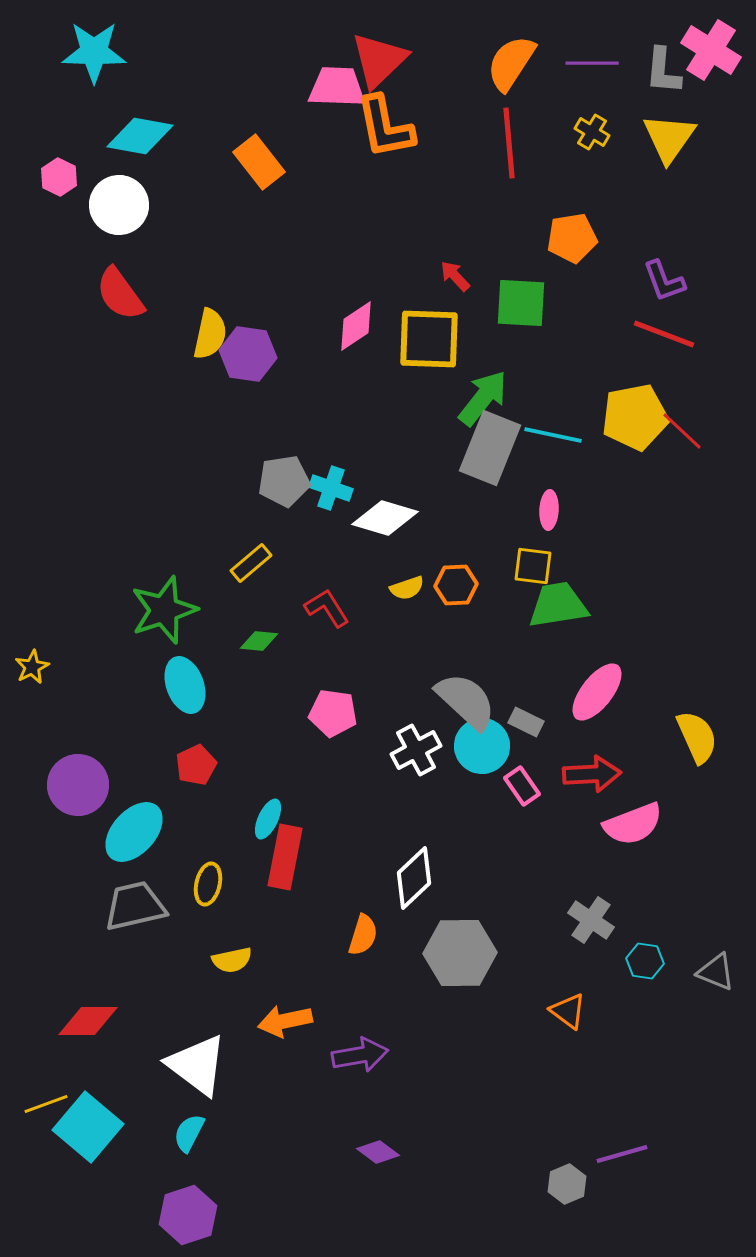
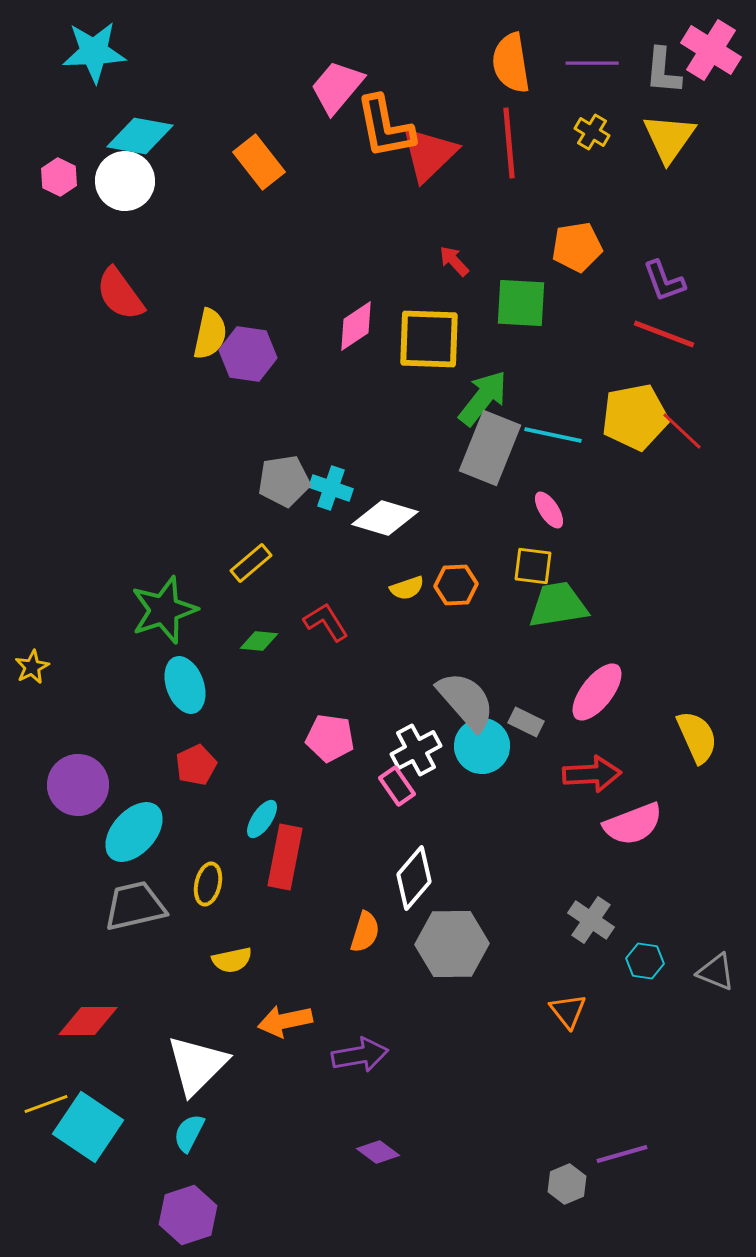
cyan star at (94, 52): rotated 4 degrees counterclockwise
red triangle at (379, 60): moved 50 px right, 94 px down
orange semicircle at (511, 63): rotated 42 degrees counterclockwise
pink trapezoid at (337, 87): rotated 52 degrees counterclockwise
white circle at (119, 205): moved 6 px right, 24 px up
orange pentagon at (572, 238): moved 5 px right, 9 px down
red arrow at (455, 276): moved 1 px left, 15 px up
pink ellipse at (549, 510): rotated 36 degrees counterclockwise
red L-shape at (327, 608): moved 1 px left, 14 px down
gray semicircle at (466, 701): rotated 6 degrees clockwise
pink pentagon at (333, 713): moved 3 px left, 25 px down
pink rectangle at (522, 786): moved 125 px left
cyan ellipse at (268, 819): moved 6 px left; rotated 9 degrees clockwise
white diamond at (414, 878): rotated 6 degrees counterclockwise
orange semicircle at (363, 935): moved 2 px right, 3 px up
gray hexagon at (460, 953): moved 8 px left, 9 px up
orange triangle at (568, 1011): rotated 15 degrees clockwise
white triangle at (197, 1065): rotated 38 degrees clockwise
cyan square at (88, 1127): rotated 6 degrees counterclockwise
